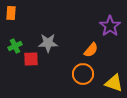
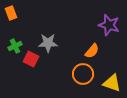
orange rectangle: rotated 24 degrees counterclockwise
purple star: moved 1 px left, 1 px up; rotated 20 degrees counterclockwise
orange semicircle: moved 1 px right, 1 px down
red square: rotated 28 degrees clockwise
yellow triangle: moved 2 px left
